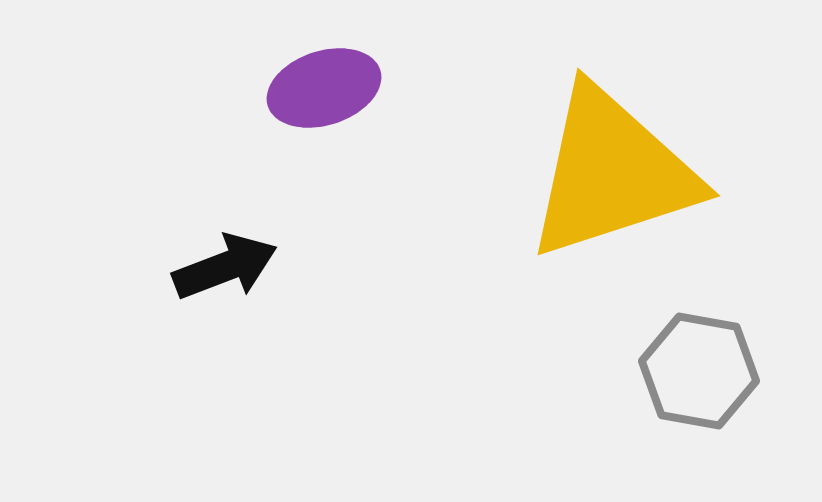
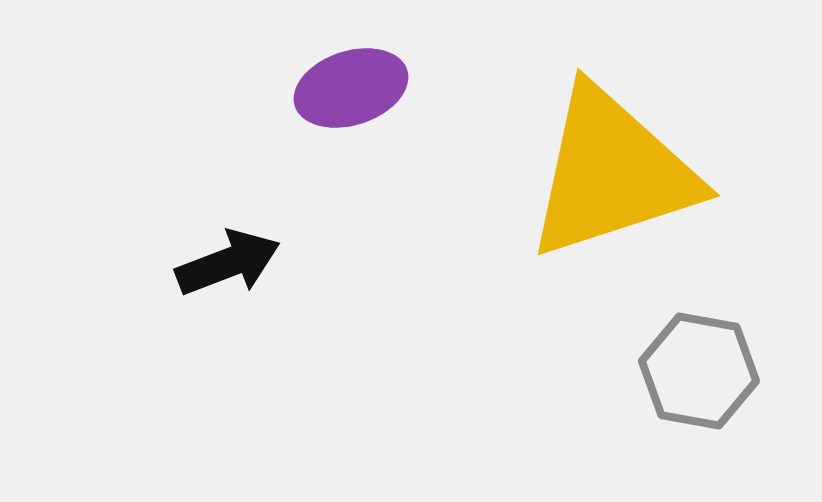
purple ellipse: moved 27 px right
black arrow: moved 3 px right, 4 px up
